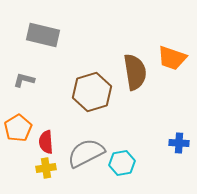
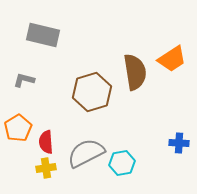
orange trapezoid: moved 1 px down; rotated 52 degrees counterclockwise
